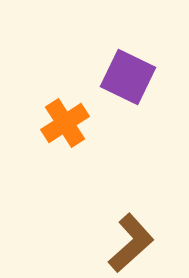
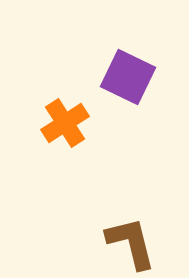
brown L-shape: rotated 62 degrees counterclockwise
